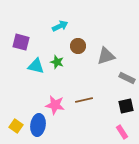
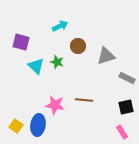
cyan triangle: rotated 30 degrees clockwise
brown line: rotated 18 degrees clockwise
black square: moved 1 px down
